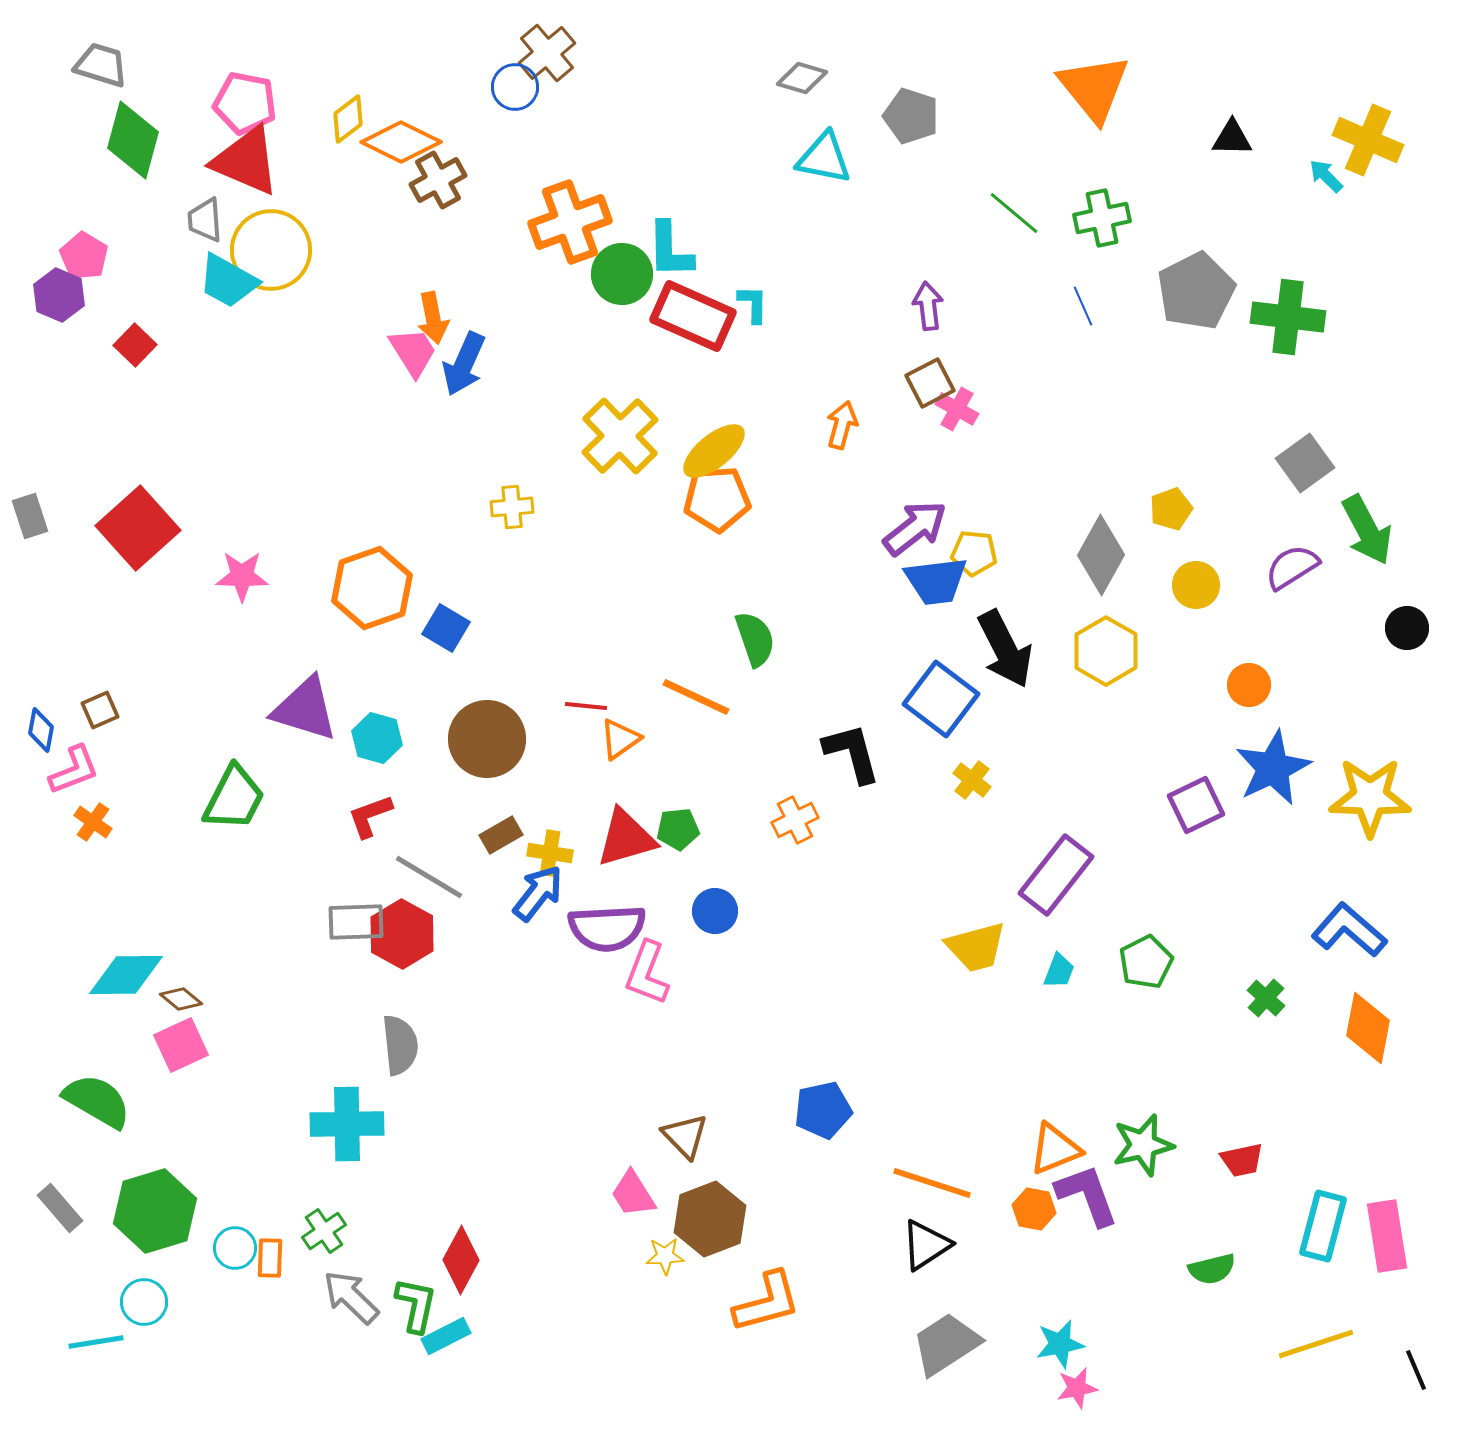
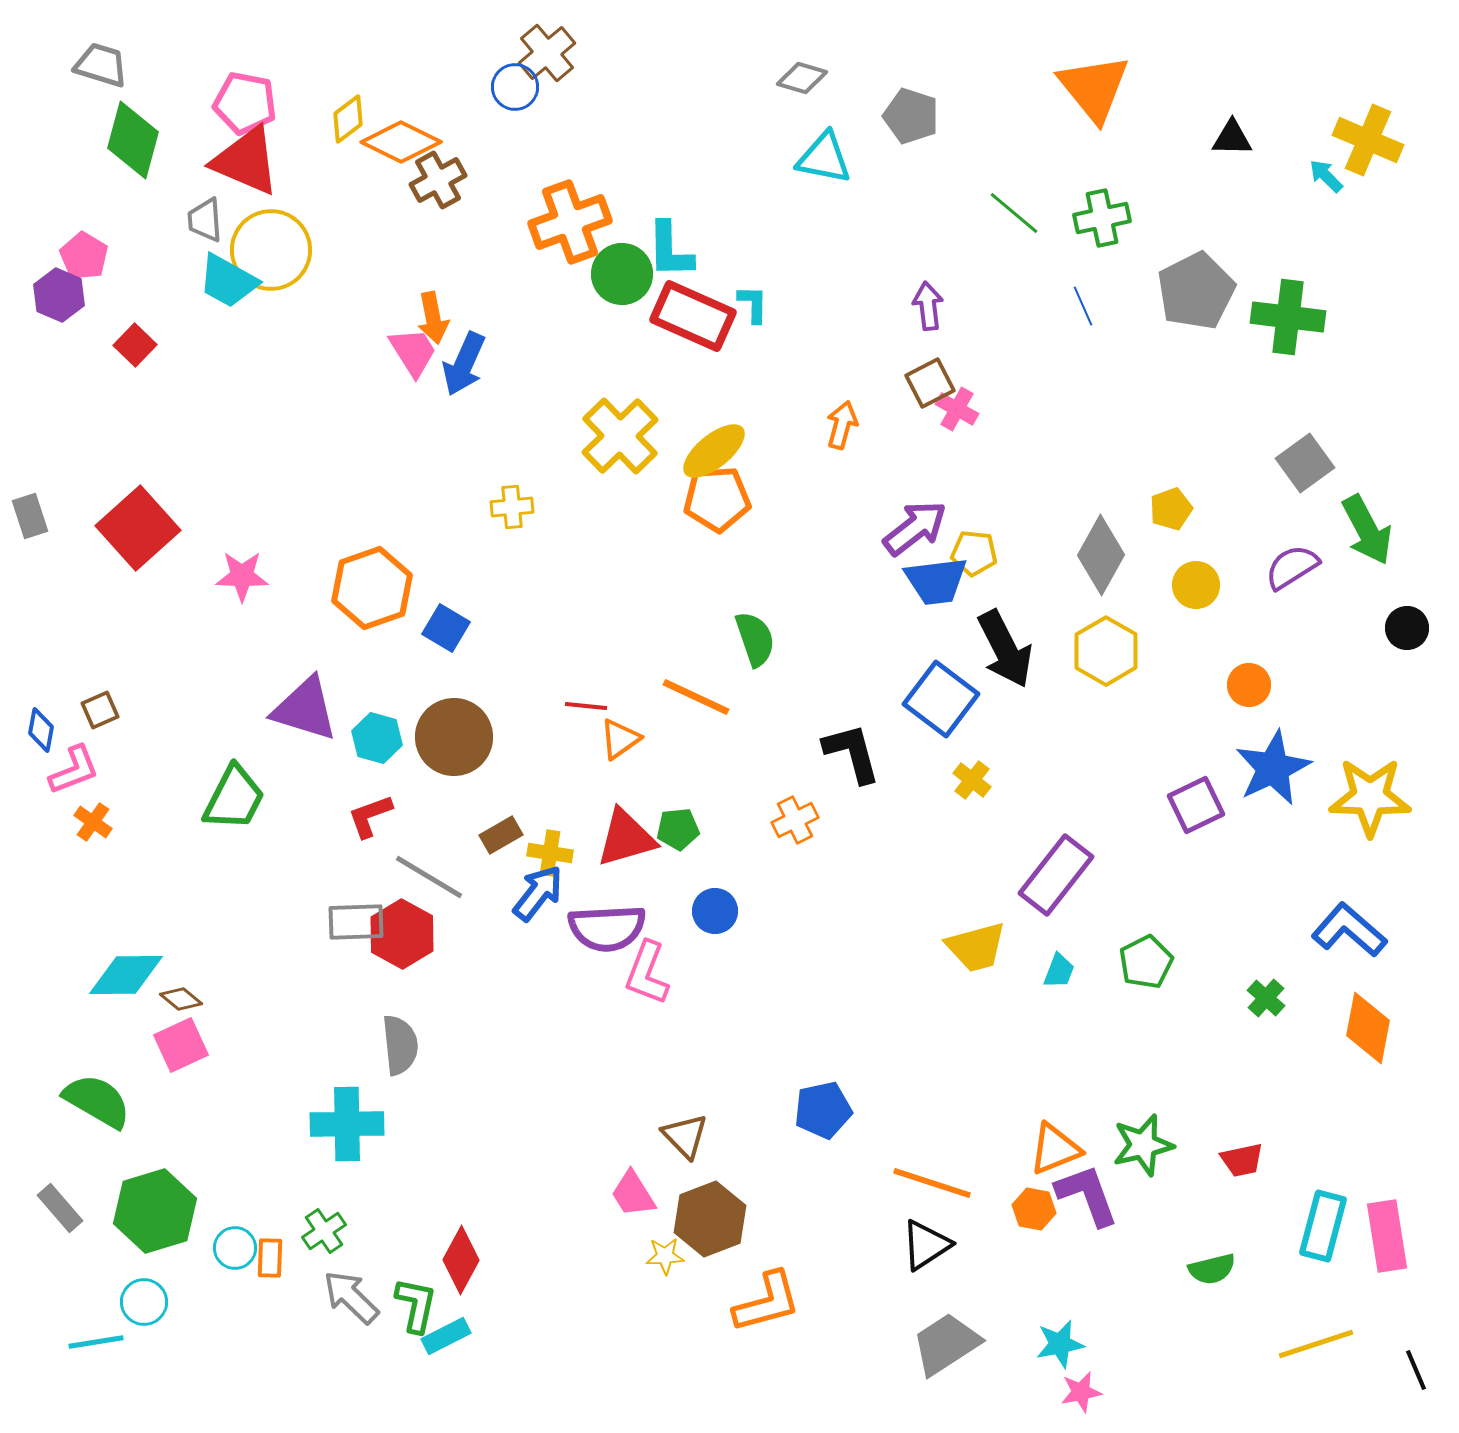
brown circle at (487, 739): moved 33 px left, 2 px up
pink star at (1077, 1388): moved 4 px right, 4 px down
